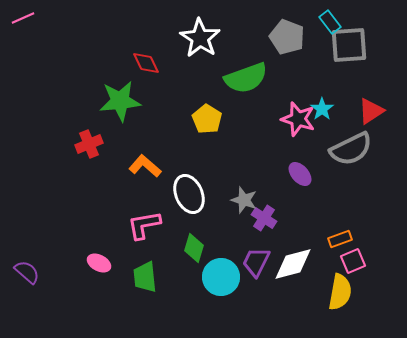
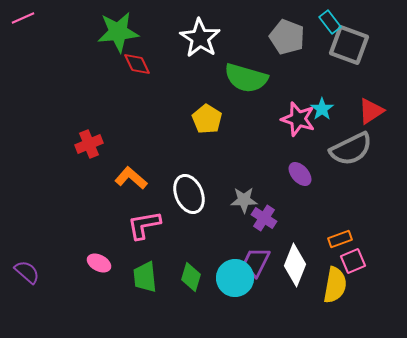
gray square: rotated 24 degrees clockwise
red diamond: moved 9 px left, 1 px down
green semicircle: rotated 36 degrees clockwise
green star: moved 2 px left, 69 px up
orange L-shape: moved 14 px left, 12 px down
gray star: rotated 20 degrees counterclockwise
green diamond: moved 3 px left, 29 px down
white diamond: moved 2 px right, 1 px down; rotated 54 degrees counterclockwise
cyan circle: moved 14 px right, 1 px down
yellow semicircle: moved 5 px left, 7 px up
